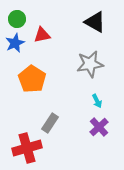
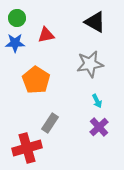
green circle: moved 1 px up
red triangle: moved 4 px right
blue star: rotated 24 degrees clockwise
orange pentagon: moved 4 px right, 1 px down
